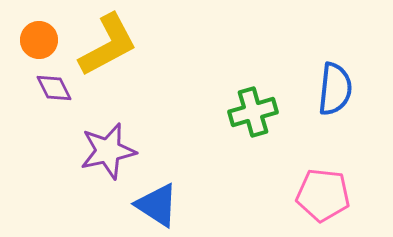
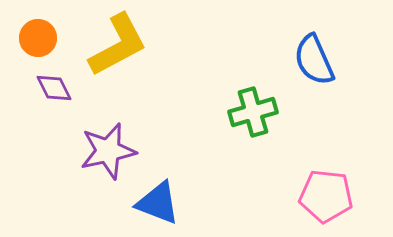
orange circle: moved 1 px left, 2 px up
yellow L-shape: moved 10 px right
blue semicircle: moved 21 px left, 29 px up; rotated 150 degrees clockwise
pink pentagon: moved 3 px right, 1 px down
blue triangle: moved 1 px right, 2 px up; rotated 12 degrees counterclockwise
